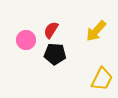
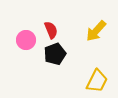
red semicircle: rotated 126 degrees clockwise
black pentagon: rotated 25 degrees counterclockwise
yellow trapezoid: moved 5 px left, 2 px down
